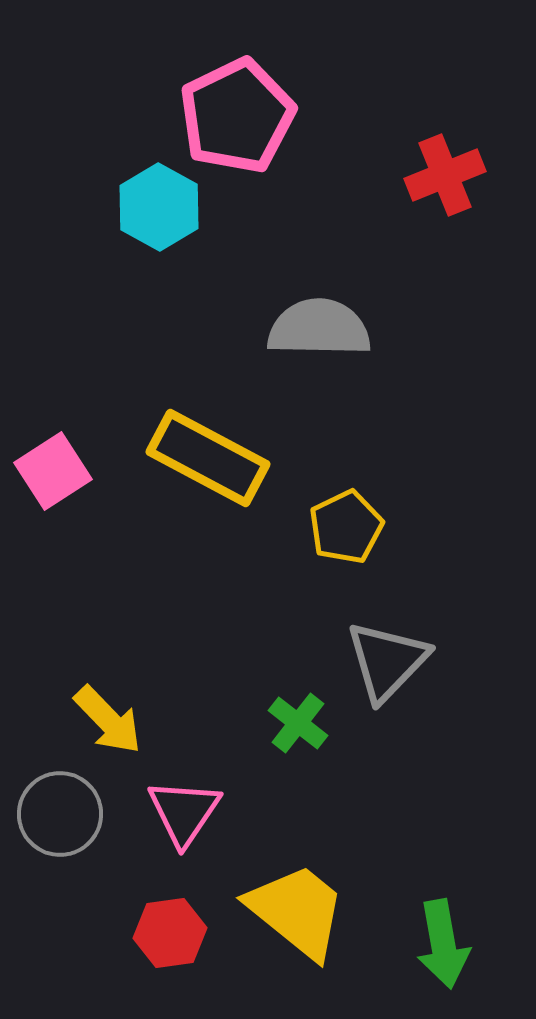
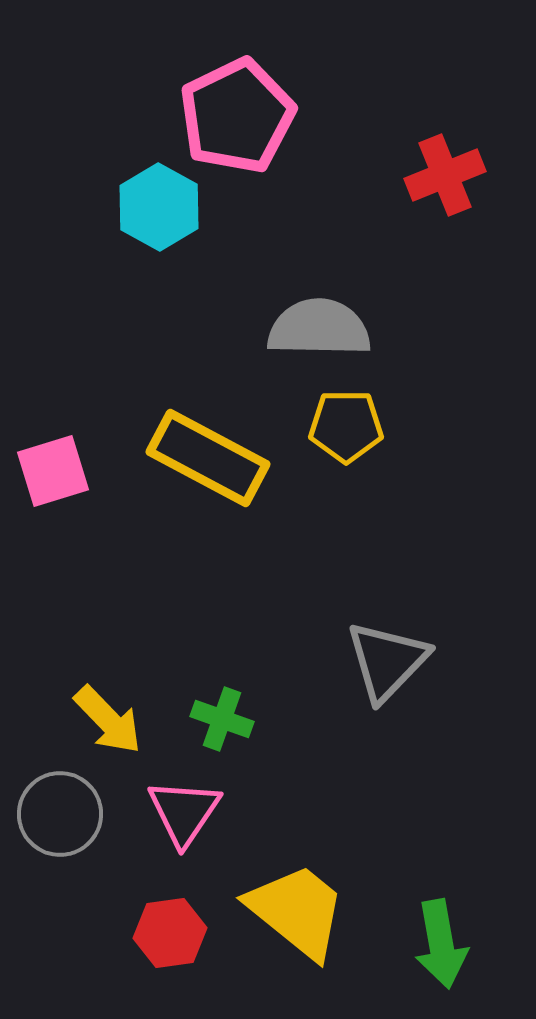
pink square: rotated 16 degrees clockwise
yellow pentagon: moved 101 px up; rotated 26 degrees clockwise
green cross: moved 76 px left, 4 px up; rotated 18 degrees counterclockwise
green arrow: moved 2 px left
